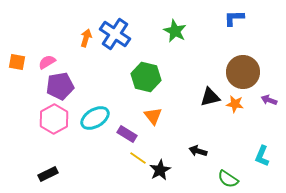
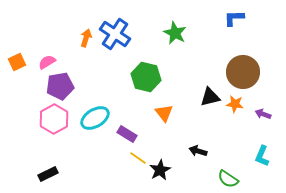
green star: moved 2 px down
orange square: rotated 36 degrees counterclockwise
purple arrow: moved 6 px left, 14 px down
orange triangle: moved 11 px right, 3 px up
